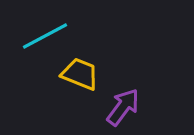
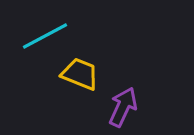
purple arrow: rotated 12 degrees counterclockwise
